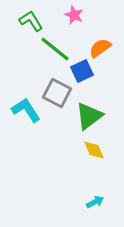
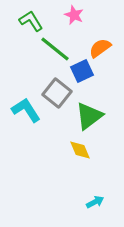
gray square: rotated 12 degrees clockwise
yellow diamond: moved 14 px left
